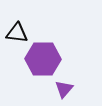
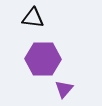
black triangle: moved 16 px right, 15 px up
